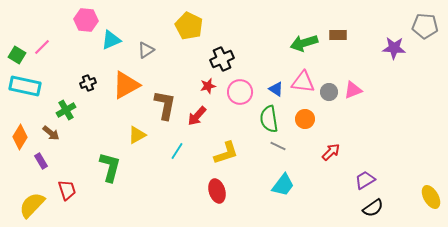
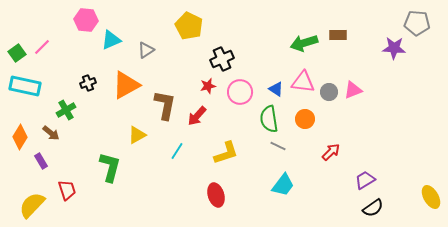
gray pentagon at (425, 26): moved 8 px left, 3 px up
green square at (17, 55): moved 2 px up; rotated 24 degrees clockwise
red ellipse at (217, 191): moved 1 px left, 4 px down
